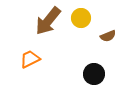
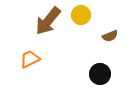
yellow circle: moved 3 px up
brown semicircle: moved 2 px right
black circle: moved 6 px right
